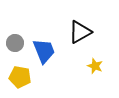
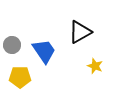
gray circle: moved 3 px left, 2 px down
blue trapezoid: rotated 12 degrees counterclockwise
yellow pentagon: rotated 10 degrees counterclockwise
